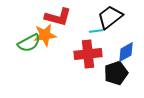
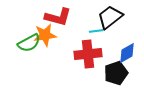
blue diamond: moved 1 px right, 1 px down
